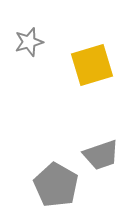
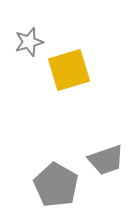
yellow square: moved 23 px left, 5 px down
gray trapezoid: moved 5 px right, 5 px down
